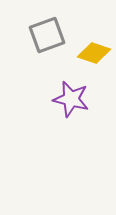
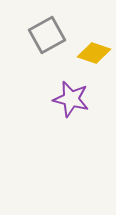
gray square: rotated 9 degrees counterclockwise
